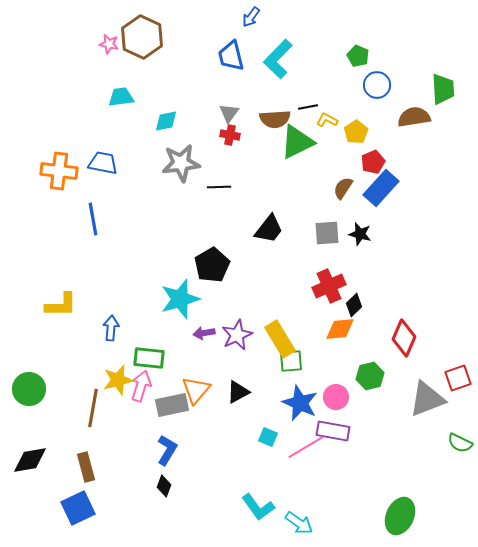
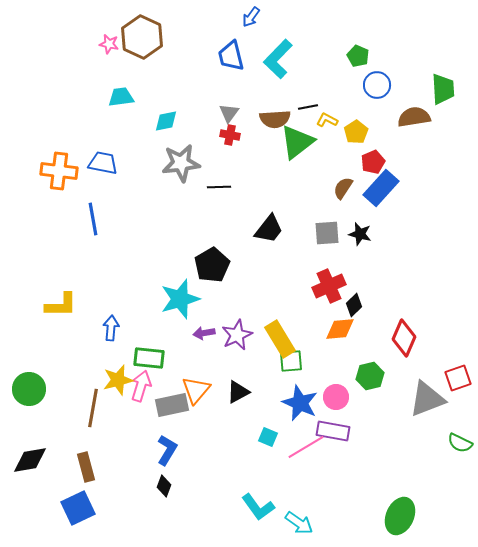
green triangle at (297, 142): rotated 12 degrees counterclockwise
